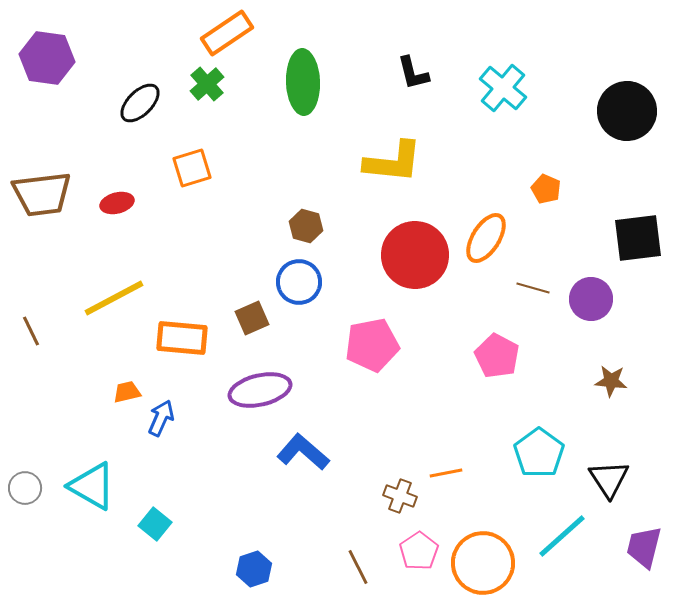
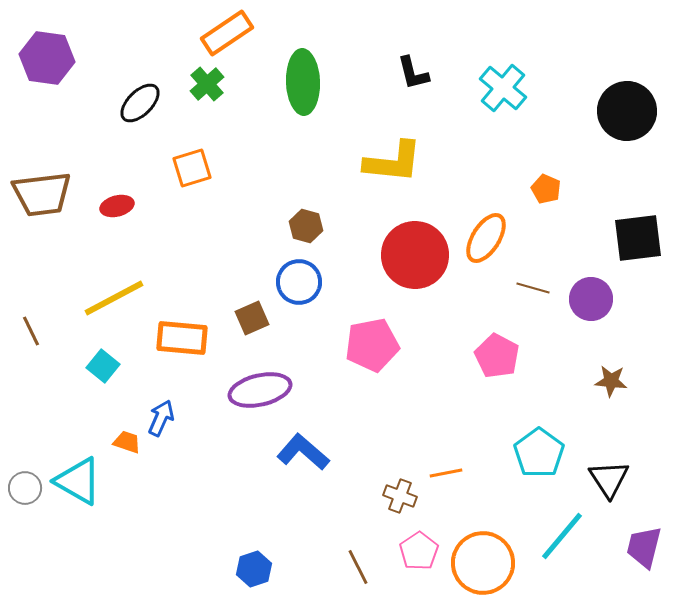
red ellipse at (117, 203): moved 3 px down
orange trapezoid at (127, 392): moved 50 px down; rotated 32 degrees clockwise
cyan triangle at (92, 486): moved 14 px left, 5 px up
cyan square at (155, 524): moved 52 px left, 158 px up
cyan line at (562, 536): rotated 8 degrees counterclockwise
